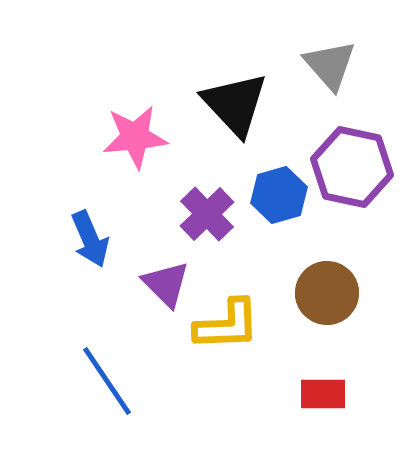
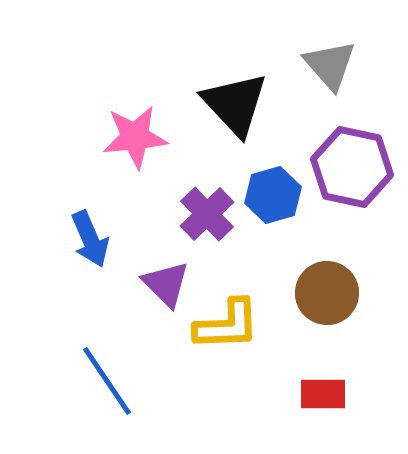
blue hexagon: moved 6 px left
